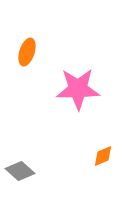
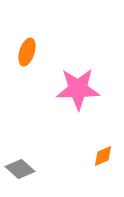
gray diamond: moved 2 px up
